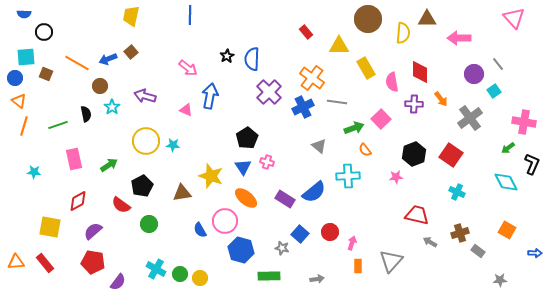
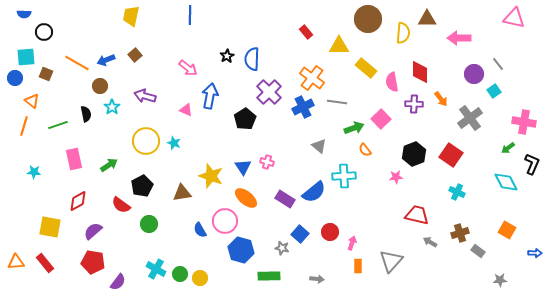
pink triangle at (514, 18): rotated 35 degrees counterclockwise
brown square at (131, 52): moved 4 px right, 3 px down
blue arrow at (108, 59): moved 2 px left, 1 px down
yellow rectangle at (366, 68): rotated 20 degrees counterclockwise
orange triangle at (19, 101): moved 13 px right
black pentagon at (247, 138): moved 2 px left, 19 px up
cyan star at (173, 145): moved 1 px right, 2 px up; rotated 16 degrees clockwise
cyan cross at (348, 176): moved 4 px left
gray arrow at (317, 279): rotated 16 degrees clockwise
